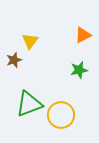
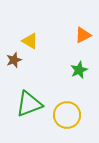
yellow triangle: rotated 36 degrees counterclockwise
green star: rotated 12 degrees counterclockwise
yellow circle: moved 6 px right
